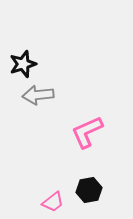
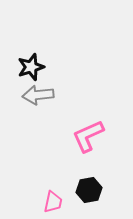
black star: moved 8 px right, 3 px down
pink L-shape: moved 1 px right, 4 px down
pink trapezoid: rotated 40 degrees counterclockwise
